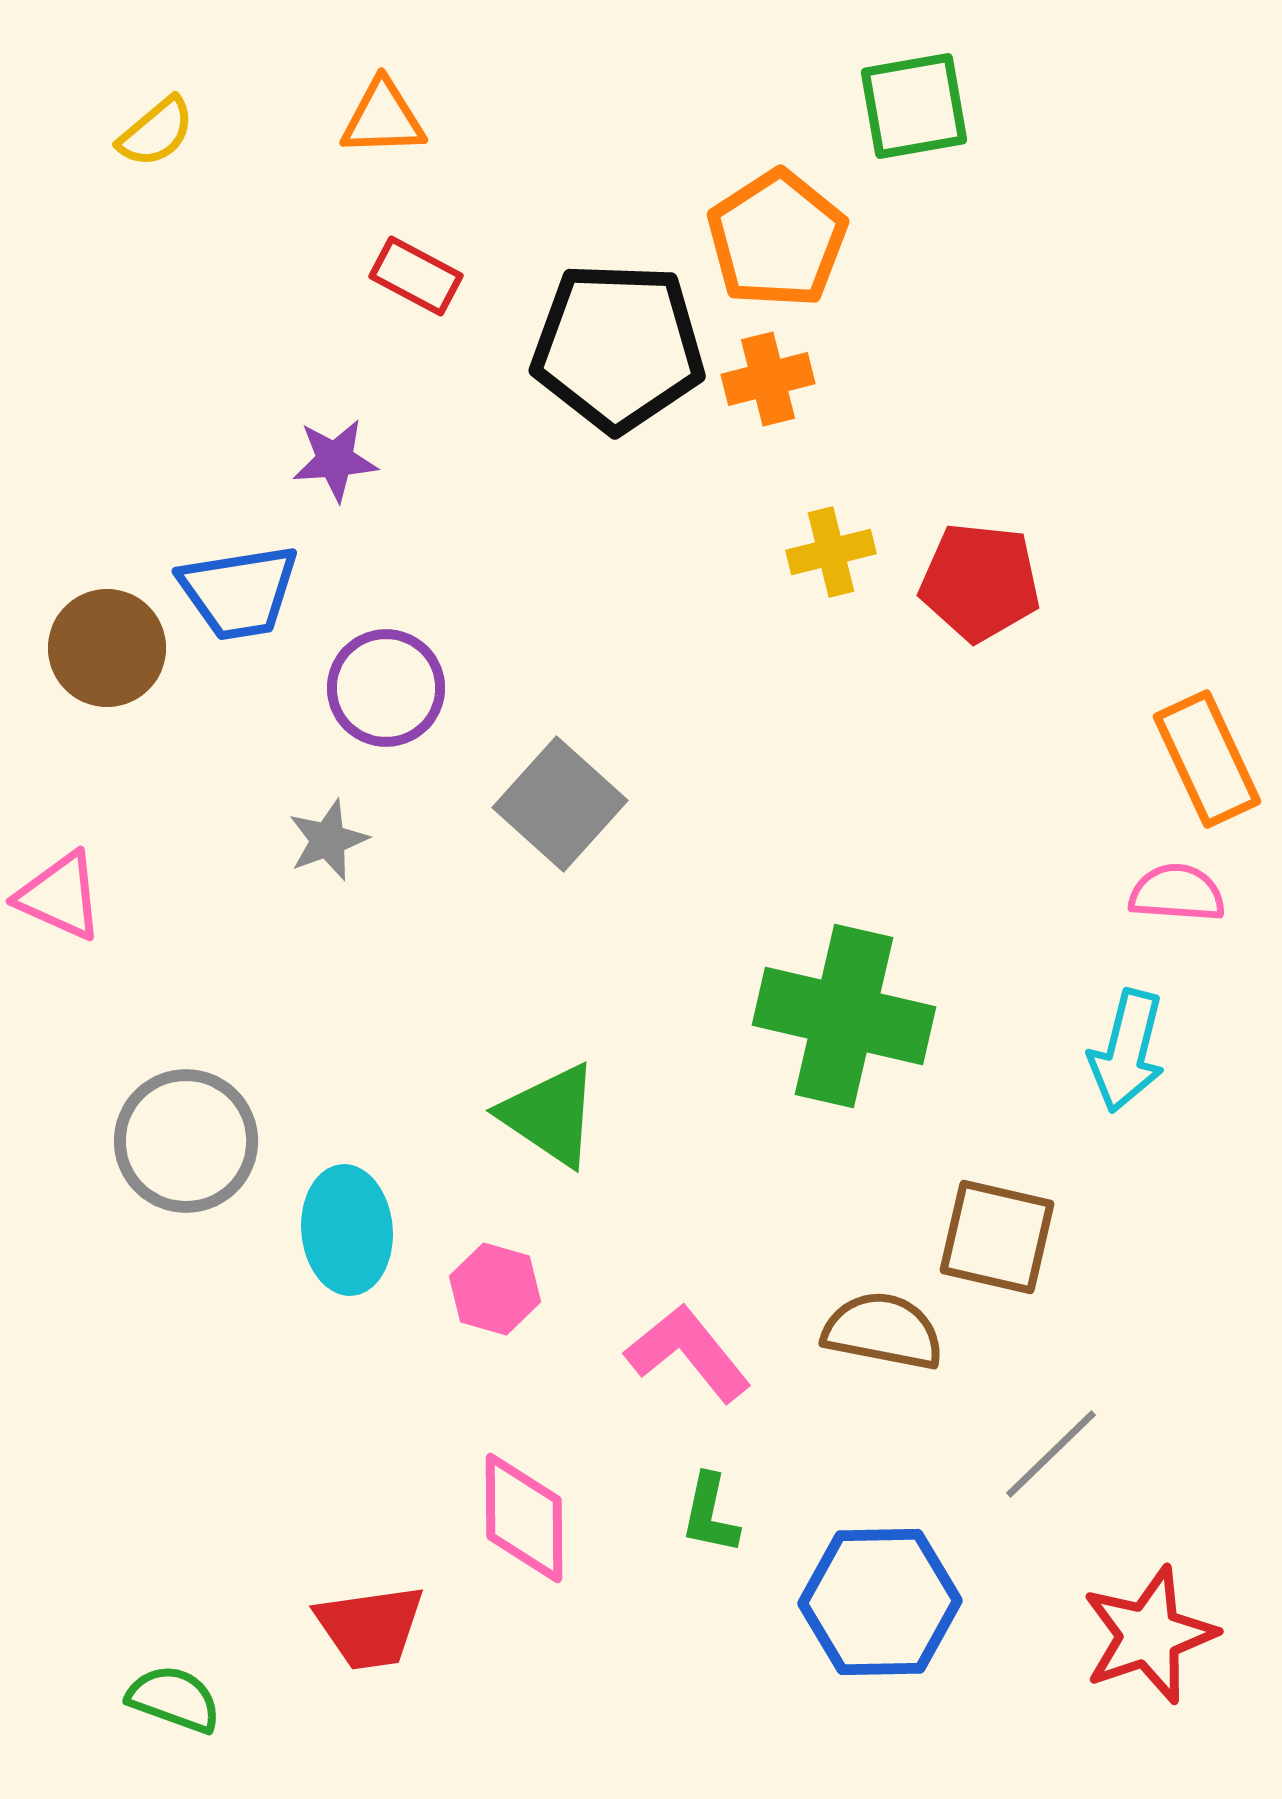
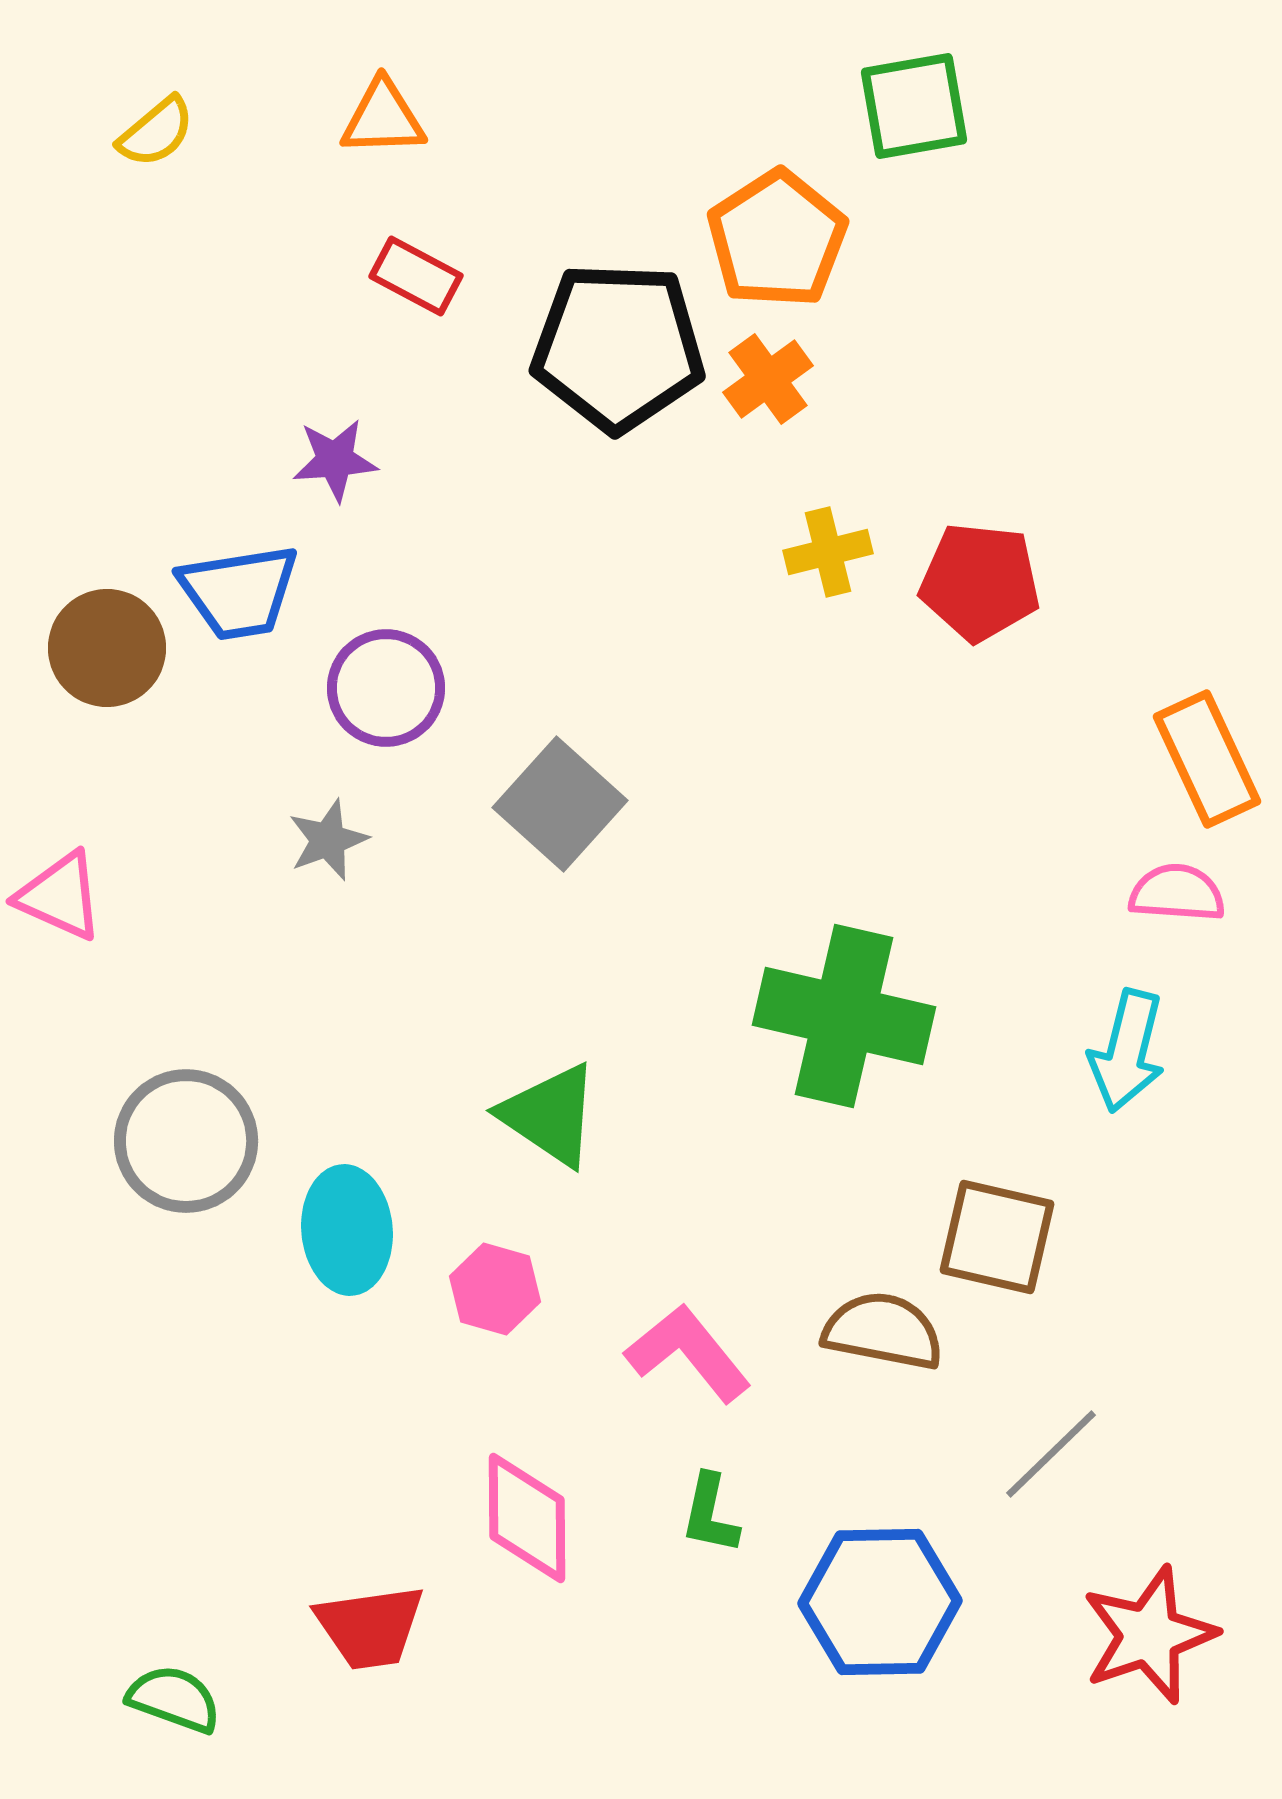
orange cross: rotated 22 degrees counterclockwise
yellow cross: moved 3 px left
pink diamond: moved 3 px right
